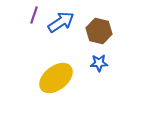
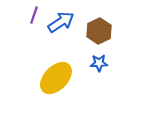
brown hexagon: rotated 20 degrees clockwise
yellow ellipse: rotated 8 degrees counterclockwise
